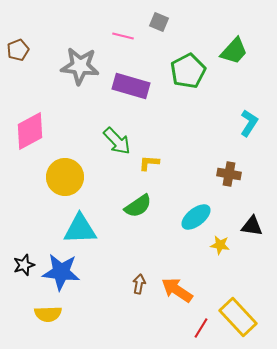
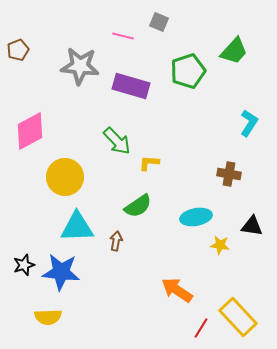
green pentagon: rotated 8 degrees clockwise
cyan ellipse: rotated 28 degrees clockwise
cyan triangle: moved 3 px left, 2 px up
brown arrow: moved 23 px left, 43 px up
yellow semicircle: moved 3 px down
